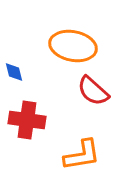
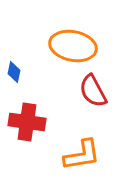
blue diamond: rotated 25 degrees clockwise
red semicircle: rotated 20 degrees clockwise
red cross: moved 2 px down
